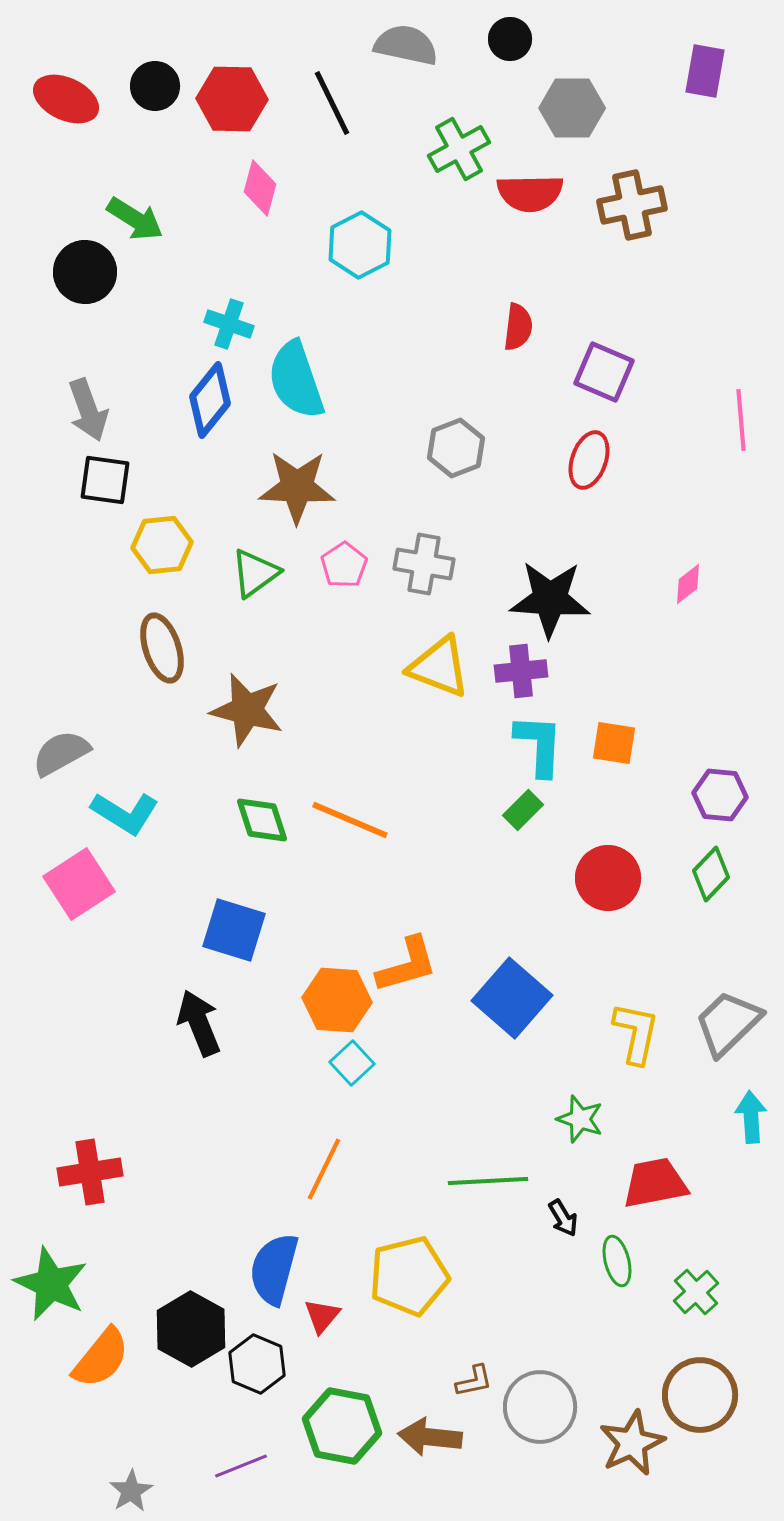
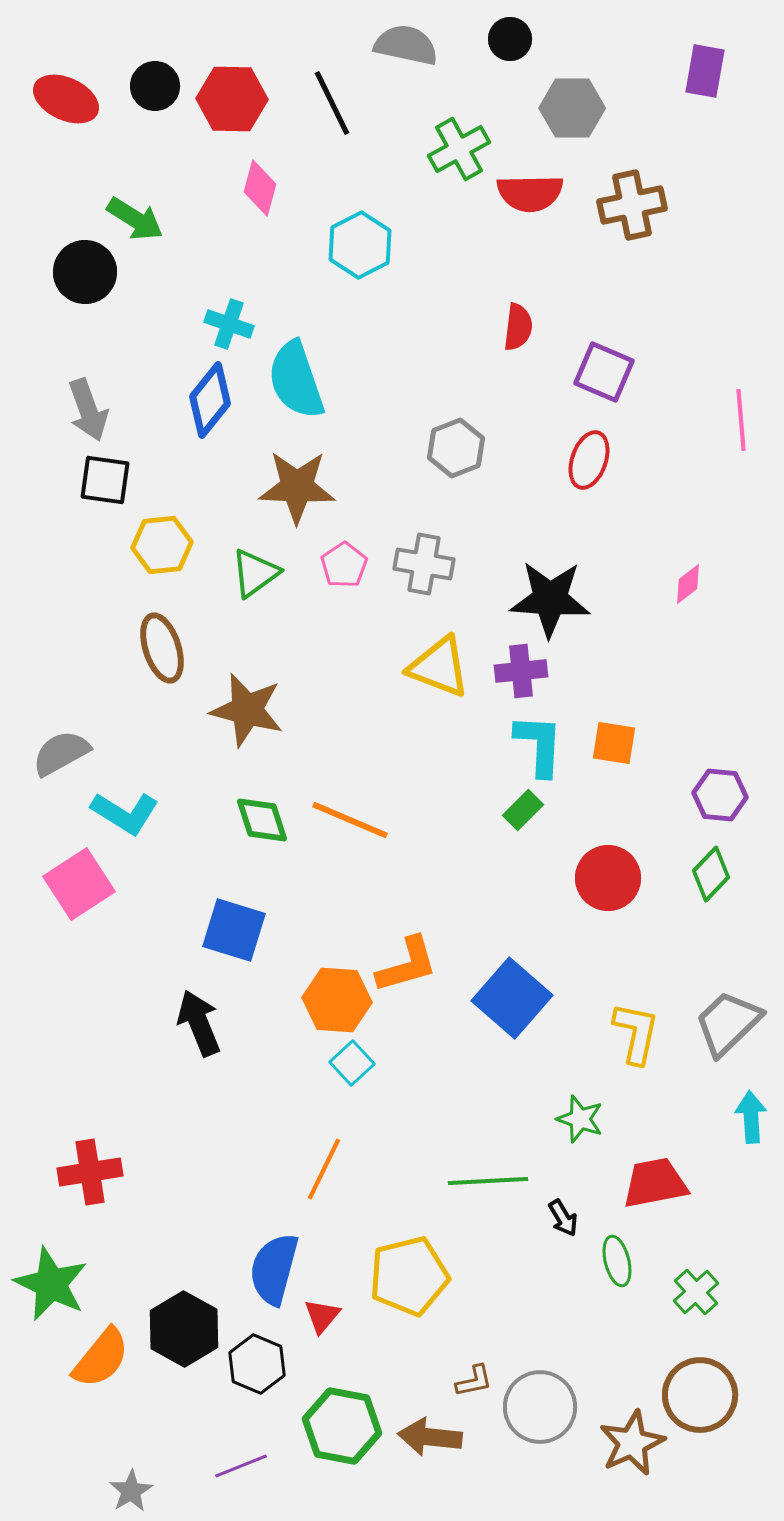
black hexagon at (191, 1329): moved 7 px left
